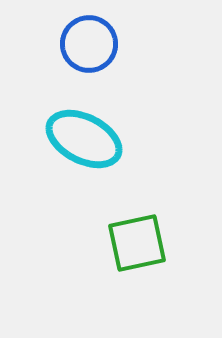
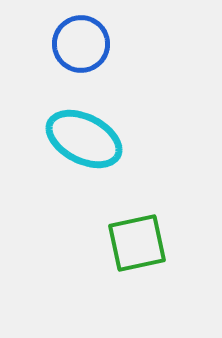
blue circle: moved 8 px left
